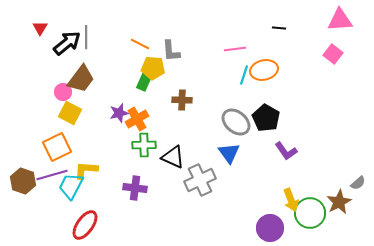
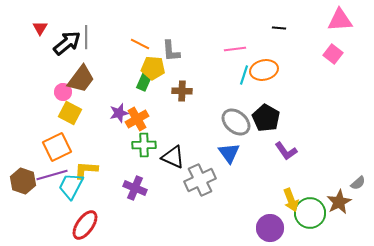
brown cross: moved 9 px up
purple cross: rotated 15 degrees clockwise
